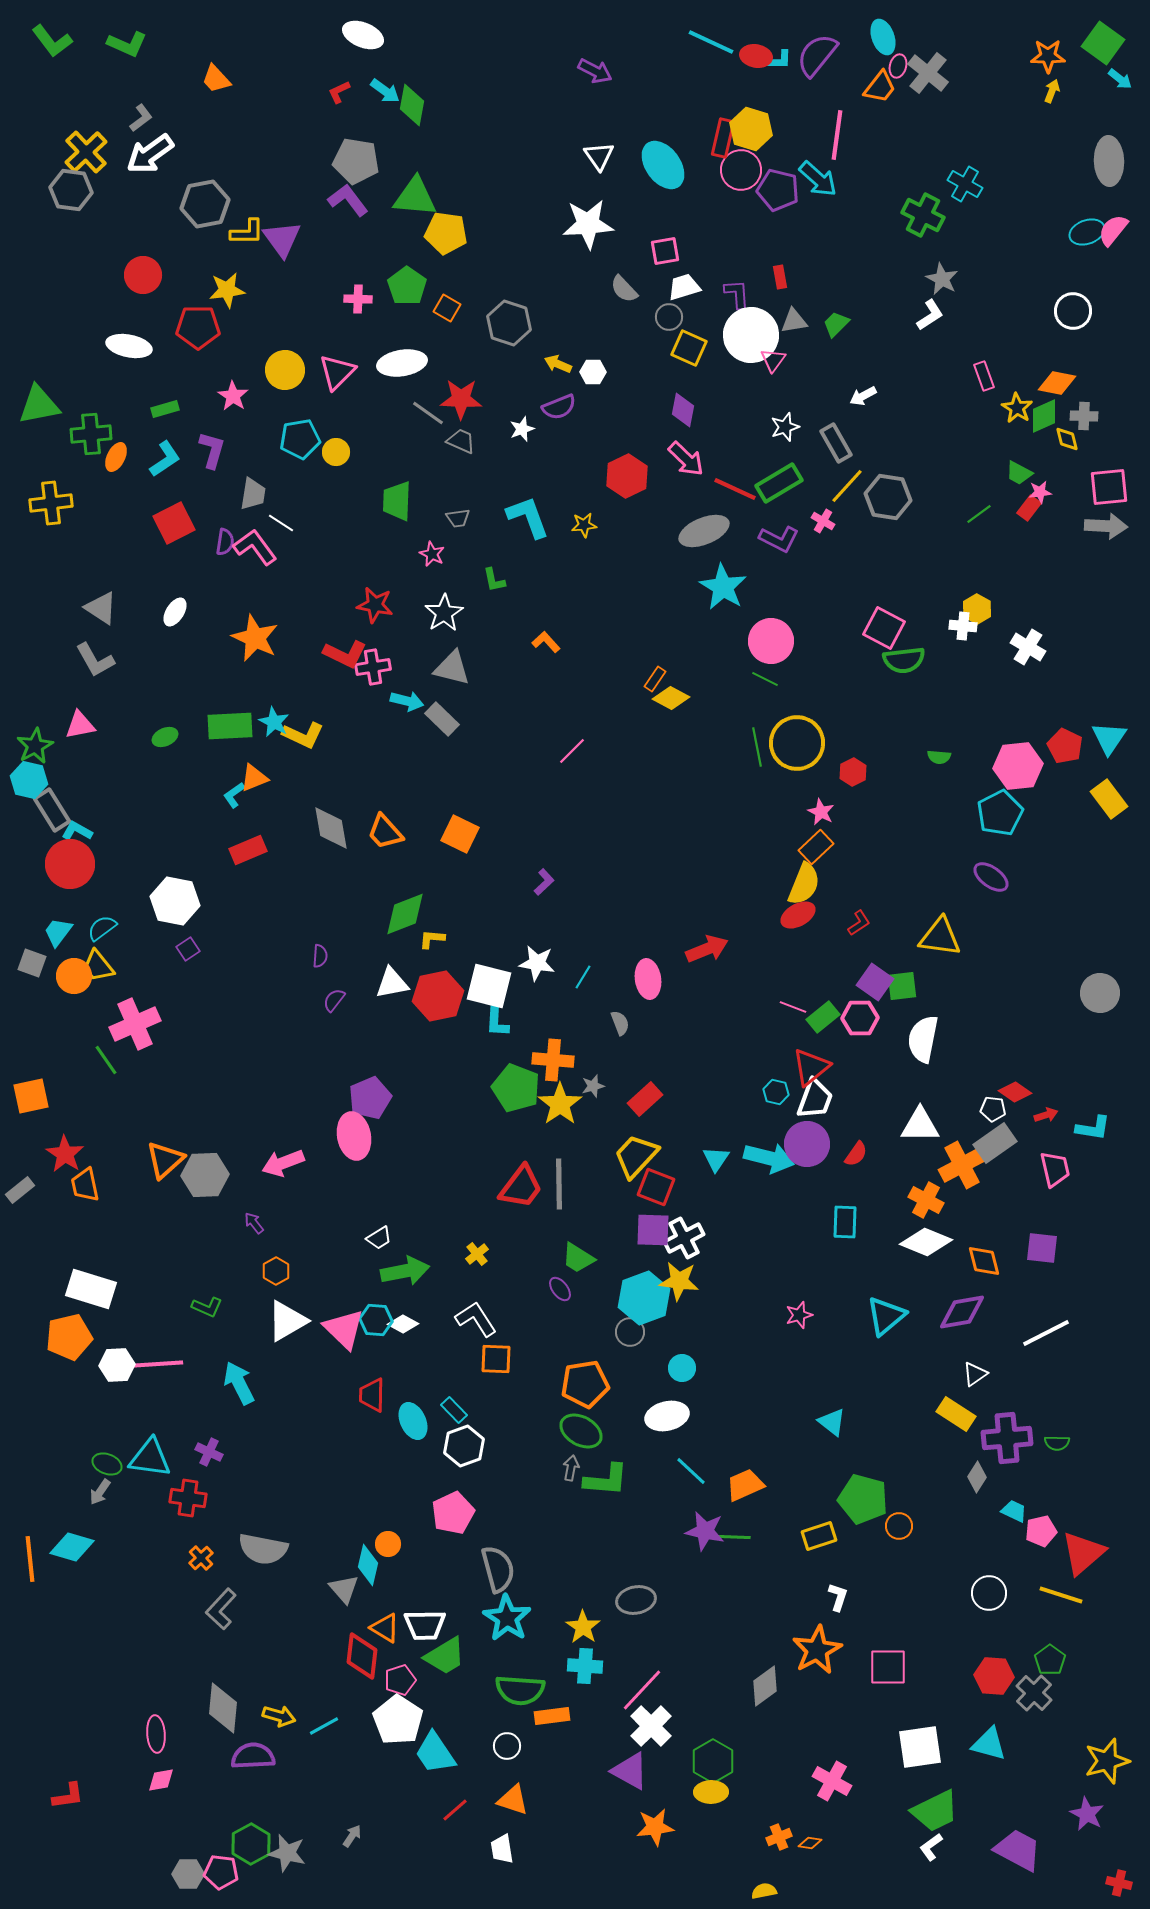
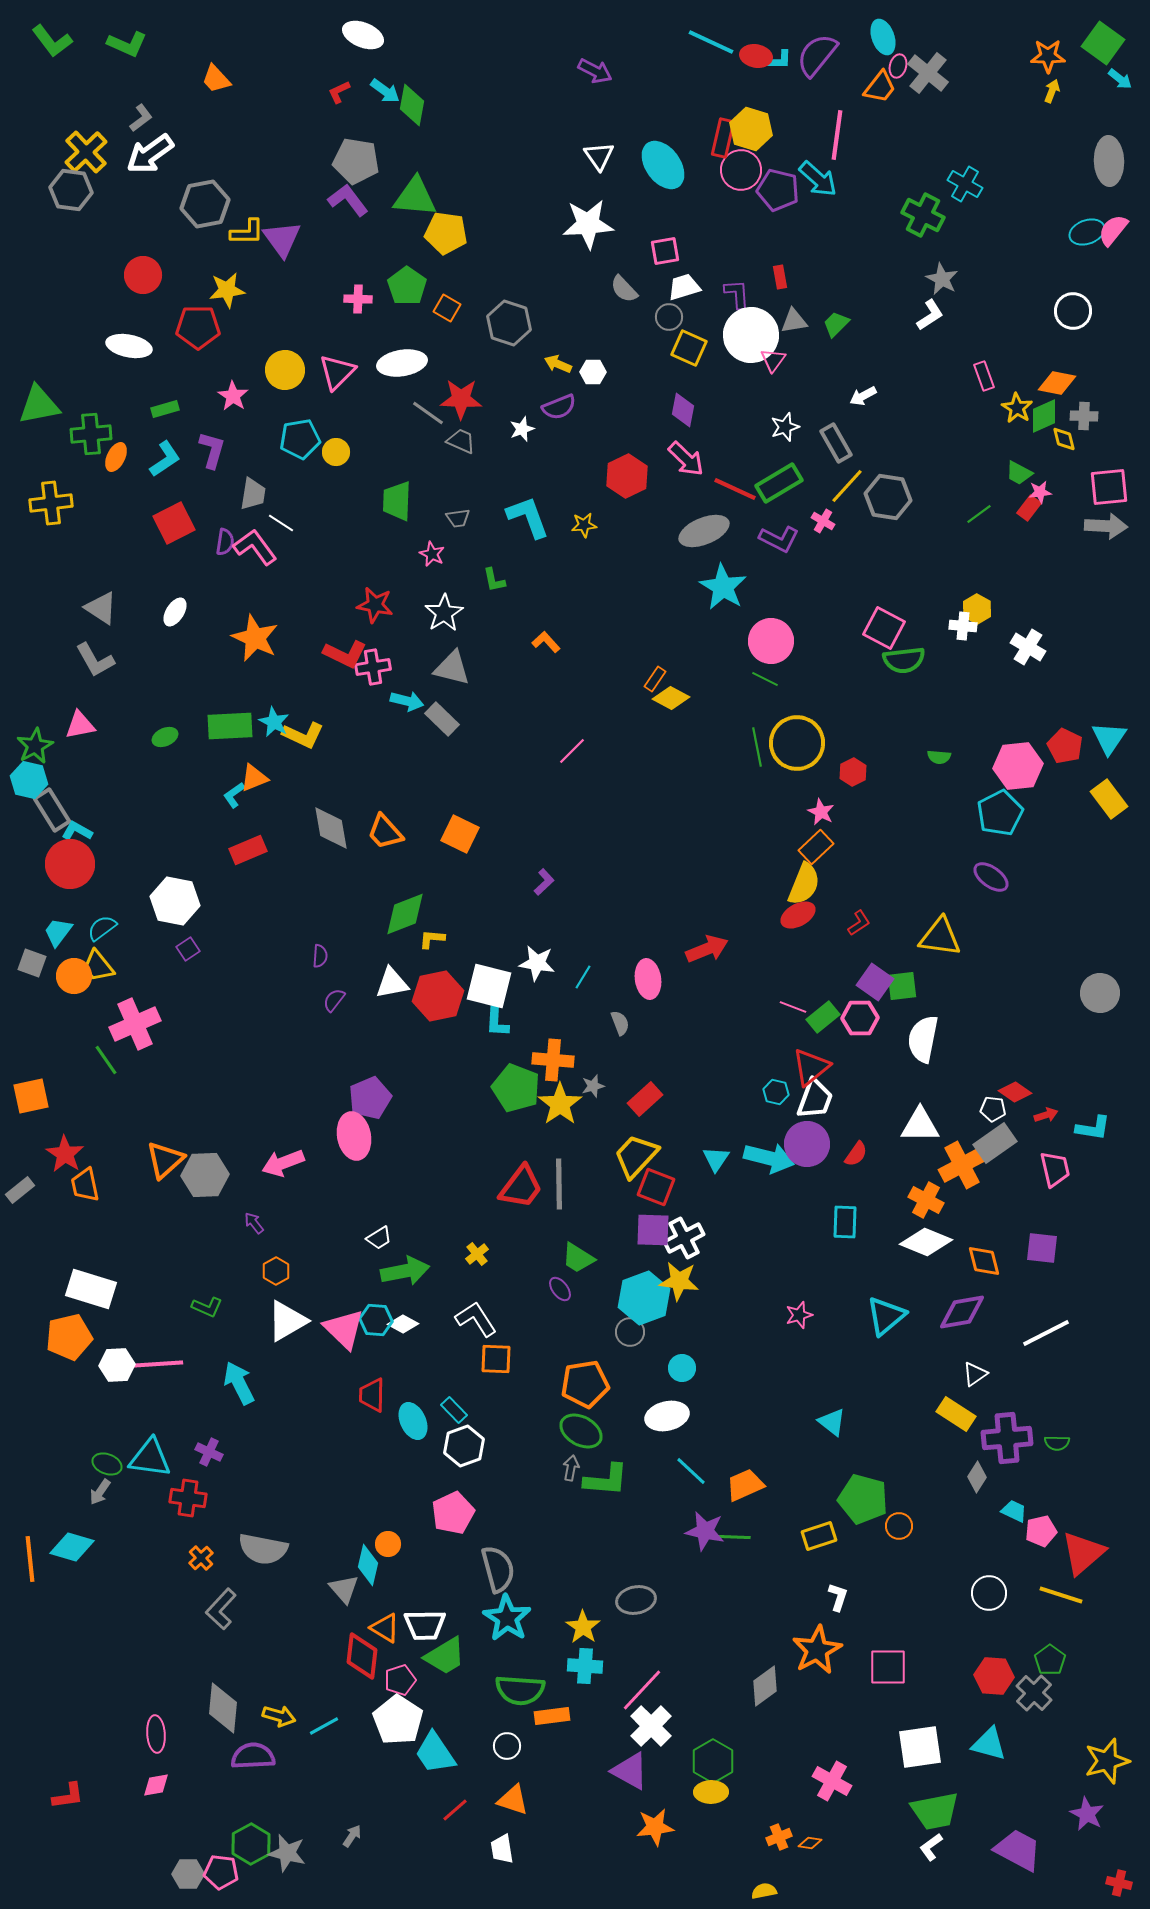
yellow diamond at (1067, 439): moved 3 px left
pink diamond at (161, 1780): moved 5 px left, 5 px down
green trapezoid at (935, 1811): rotated 15 degrees clockwise
